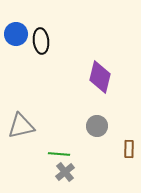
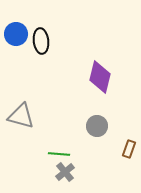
gray triangle: moved 10 px up; rotated 28 degrees clockwise
brown rectangle: rotated 18 degrees clockwise
